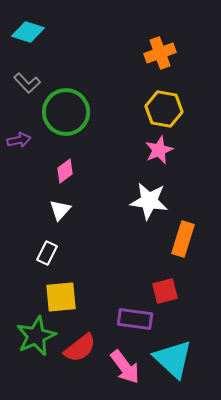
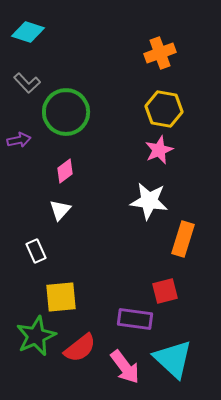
white rectangle: moved 11 px left, 2 px up; rotated 50 degrees counterclockwise
